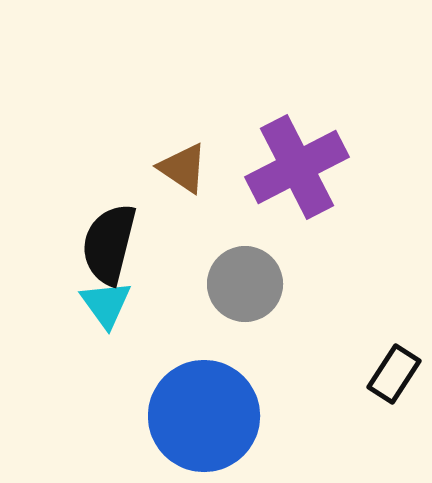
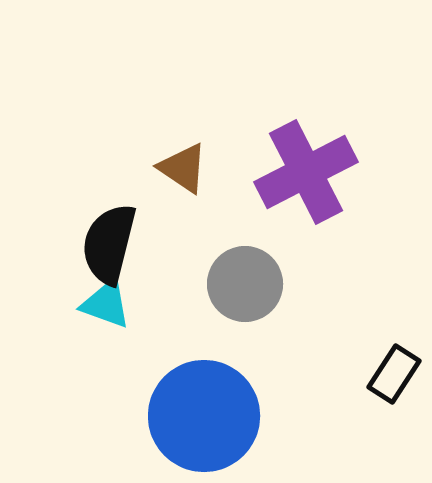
purple cross: moved 9 px right, 5 px down
cyan triangle: rotated 34 degrees counterclockwise
